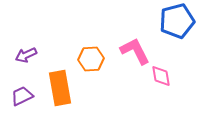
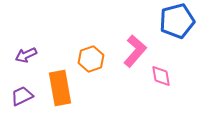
pink L-shape: rotated 68 degrees clockwise
orange hexagon: rotated 15 degrees counterclockwise
